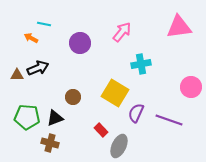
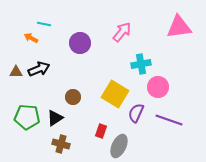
black arrow: moved 1 px right, 1 px down
brown triangle: moved 1 px left, 3 px up
pink circle: moved 33 px left
yellow square: moved 1 px down
black triangle: rotated 12 degrees counterclockwise
red rectangle: moved 1 px down; rotated 64 degrees clockwise
brown cross: moved 11 px right, 1 px down
